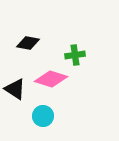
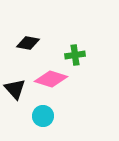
black triangle: rotated 15 degrees clockwise
